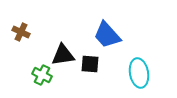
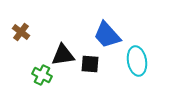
brown cross: rotated 12 degrees clockwise
cyan ellipse: moved 2 px left, 12 px up
